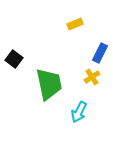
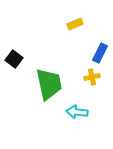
yellow cross: rotated 21 degrees clockwise
cyan arrow: moved 2 px left; rotated 70 degrees clockwise
